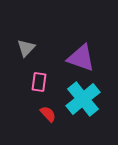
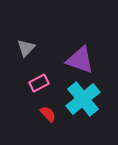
purple triangle: moved 1 px left, 2 px down
pink rectangle: moved 1 px down; rotated 54 degrees clockwise
